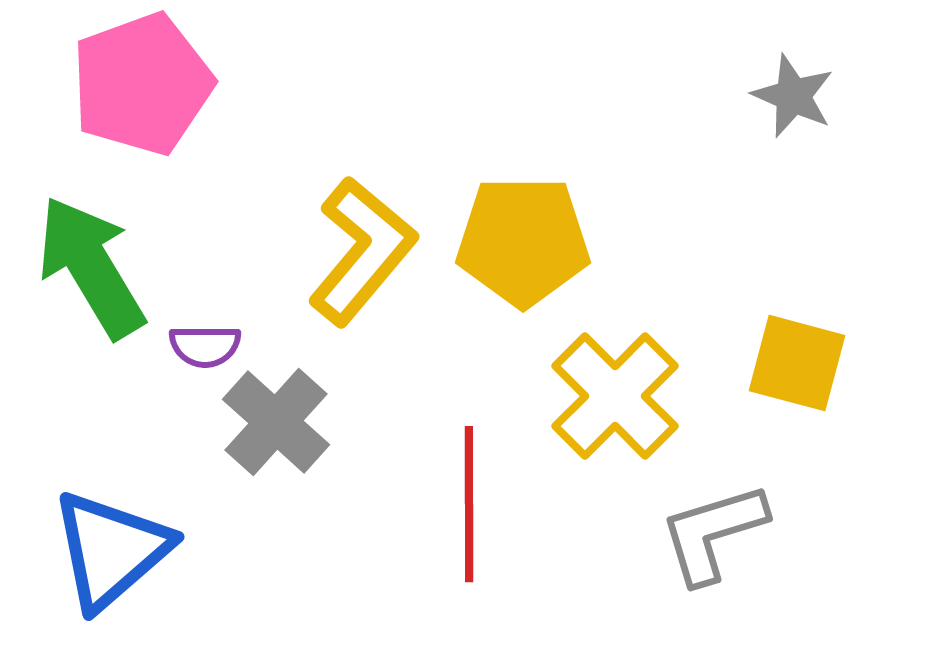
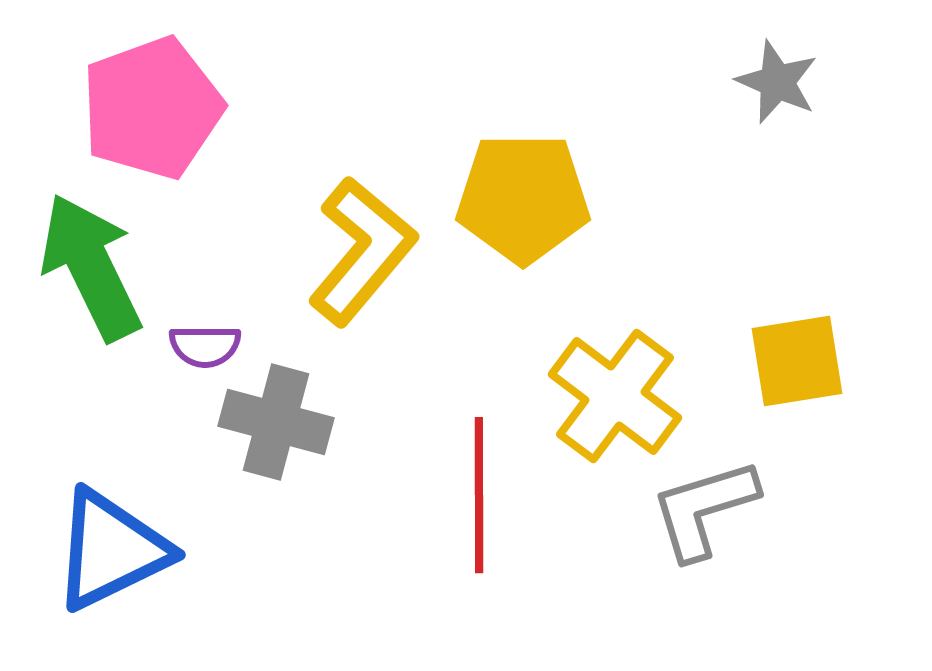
pink pentagon: moved 10 px right, 24 px down
gray star: moved 16 px left, 14 px up
yellow pentagon: moved 43 px up
green arrow: rotated 5 degrees clockwise
yellow square: moved 2 px up; rotated 24 degrees counterclockwise
yellow cross: rotated 8 degrees counterclockwise
gray cross: rotated 27 degrees counterclockwise
red line: moved 10 px right, 9 px up
gray L-shape: moved 9 px left, 24 px up
blue triangle: rotated 15 degrees clockwise
